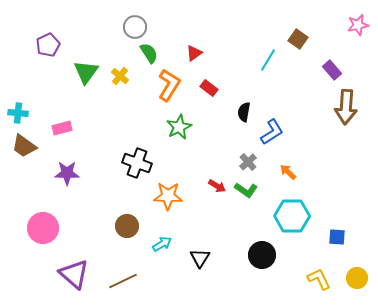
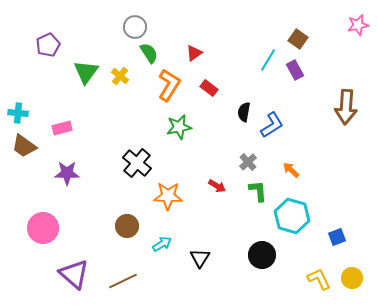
purple rectangle: moved 37 px left; rotated 12 degrees clockwise
green star: rotated 15 degrees clockwise
blue L-shape: moved 7 px up
black cross: rotated 20 degrees clockwise
orange arrow: moved 3 px right, 2 px up
green L-shape: moved 12 px right, 1 px down; rotated 130 degrees counterclockwise
cyan hexagon: rotated 16 degrees clockwise
blue square: rotated 24 degrees counterclockwise
yellow circle: moved 5 px left
